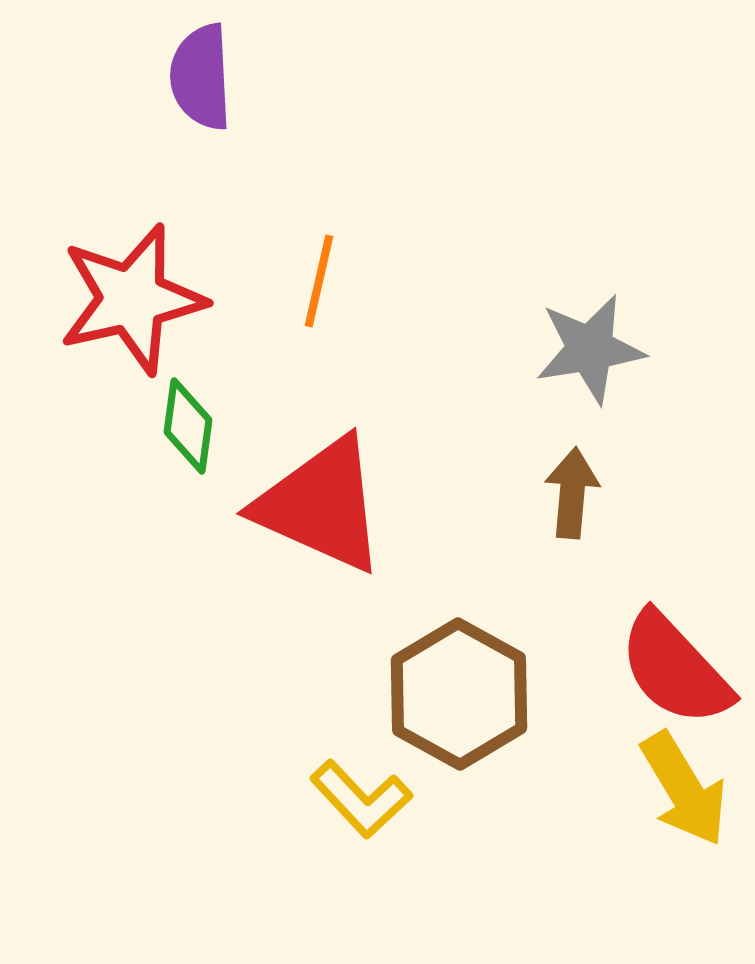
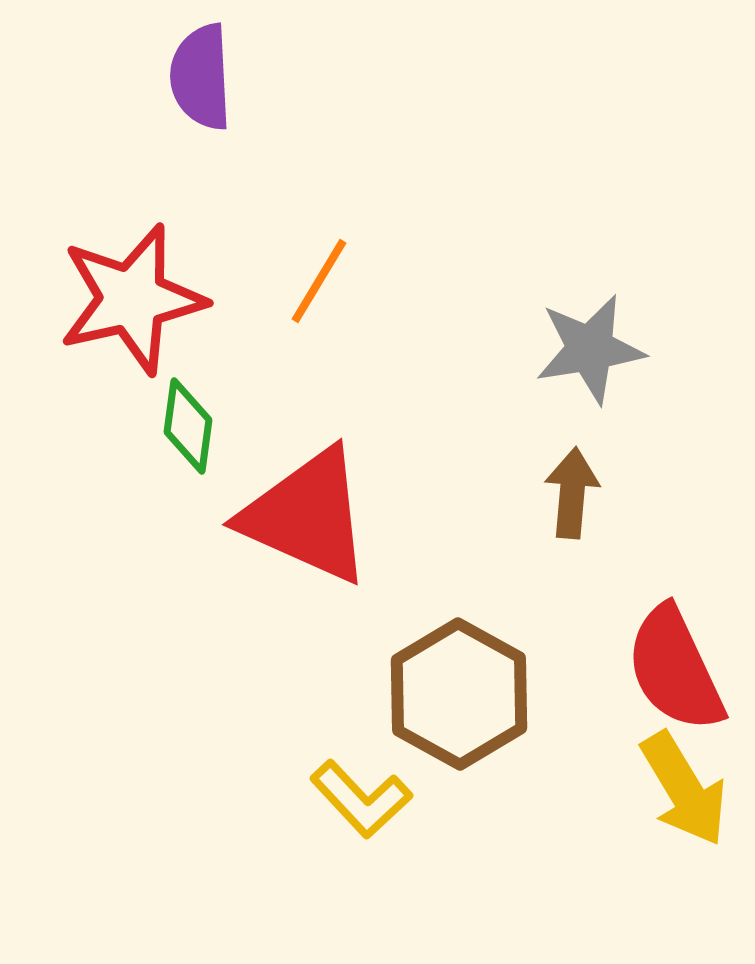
orange line: rotated 18 degrees clockwise
red triangle: moved 14 px left, 11 px down
red semicircle: rotated 18 degrees clockwise
